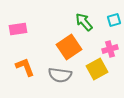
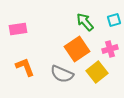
green arrow: moved 1 px right
orange square: moved 8 px right, 2 px down
yellow square: moved 3 px down; rotated 10 degrees counterclockwise
gray semicircle: moved 2 px right, 1 px up; rotated 15 degrees clockwise
